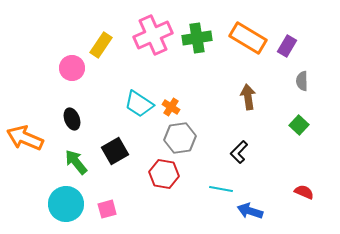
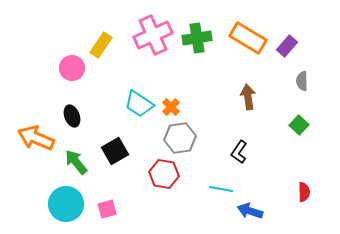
purple rectangle: rotated 10 degrees clockwise
orange cross: rotated 12 degrees clockwise
black ellipse: moved 3 px up
orange arrow: moved 11 px right
black L-shape: rotated 10 degrees counterclockwise
red semicircle: rotated 66 degrees clockwise
